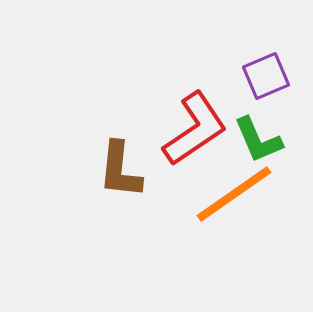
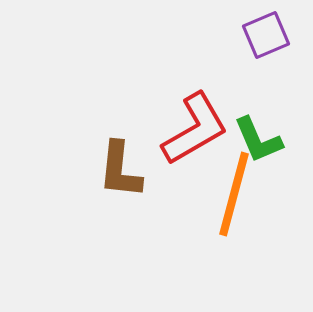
purple square: moved 41 px up
red L-shape: rotated 4 degrees clockwise
orange line: rotated 40 degrees counterclockwise
